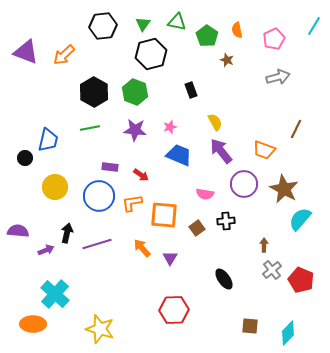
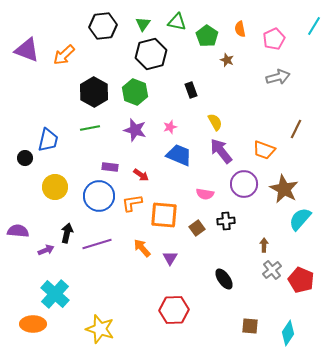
orange semicircle at (237, 30): moved 3 px right, 1 px up
purple triangle at (26, 52): moved 1 px right, 2 px up
purple star at (135, 130): rotated 10 degrees clockwise
cyan diamond at (288, 333): rotated 10 degrees counterclockwise
